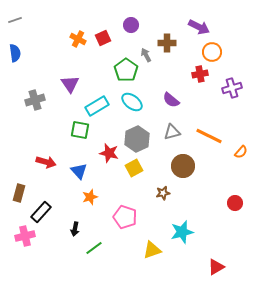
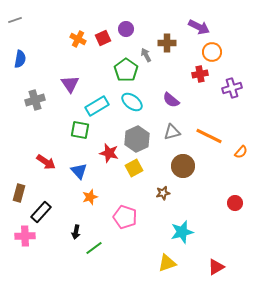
purple circle: moved 5 px left, 4 px down
blue semicircle: moved 5 px right, 6 px down; rotated 18 degrees clockwise
red arrow: rotated 18 degrees clockwise
black arrow: moved 1 px right, 3 px down
pink cross: rotated 12 degrees clockwise
yellow triangle: moved 15 px right, 13 px down
